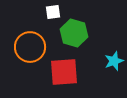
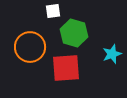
white square: moved 1 px up
cyan star: moved 2 px left, 7 px up
red square: moved 2 px right, 4 px up
